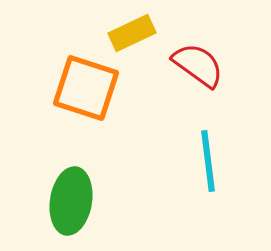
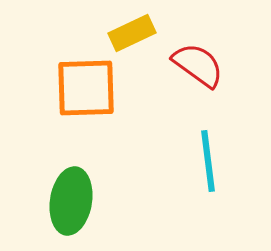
orange square: rotated 20 degrees counterclockwise
